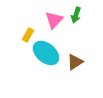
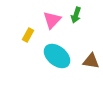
pink triangle: moved 2 px left
cyan ellipse: moved 11 px right, 3 px down
brown triangle: moved 16 px right, 1 px up; rotated 42 degrees clockwise
